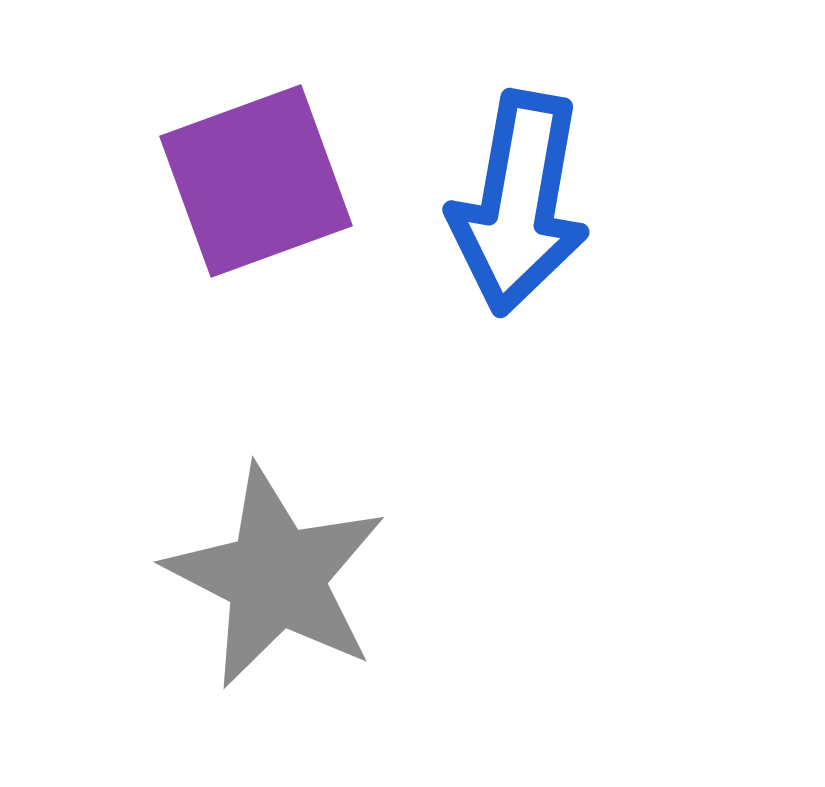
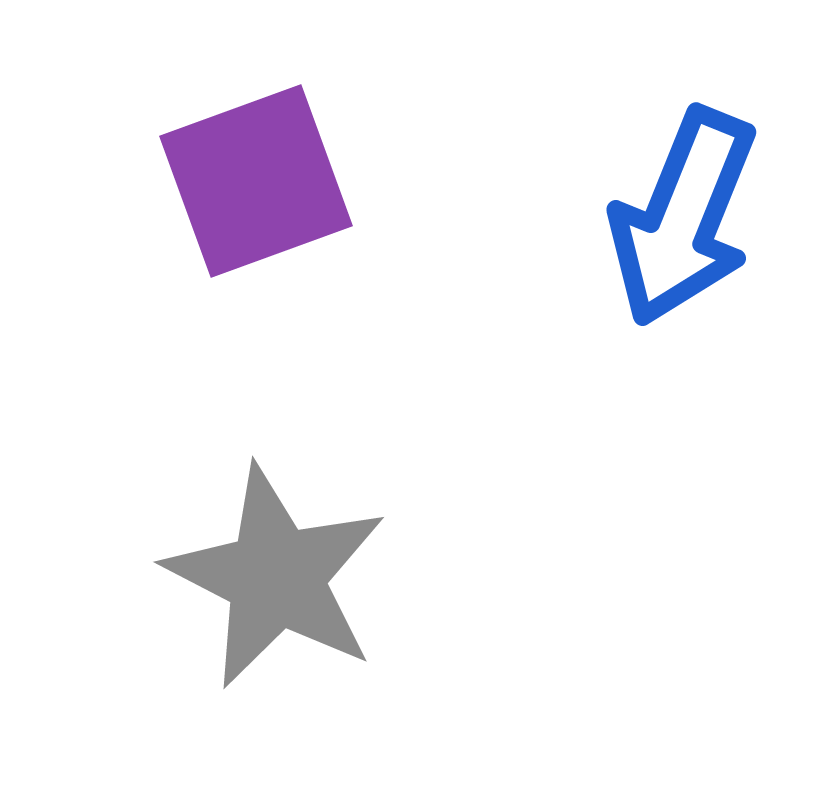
blue arrow: moved 164 px right, 14 px down; rotated 12 degrees clockwise
